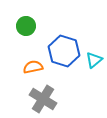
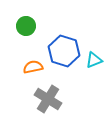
cyan triangle: rotated 18 degrees clockwise
gray cross: moved 5 px right
